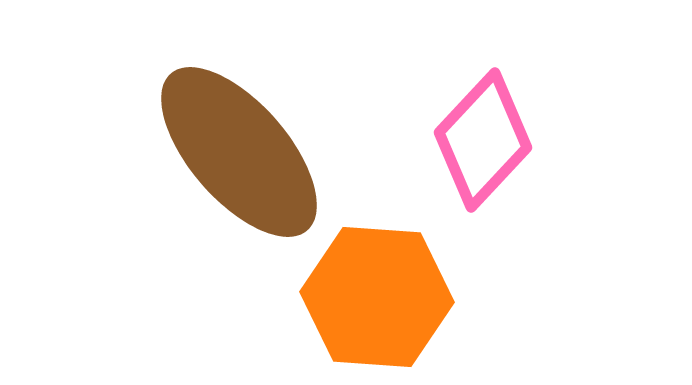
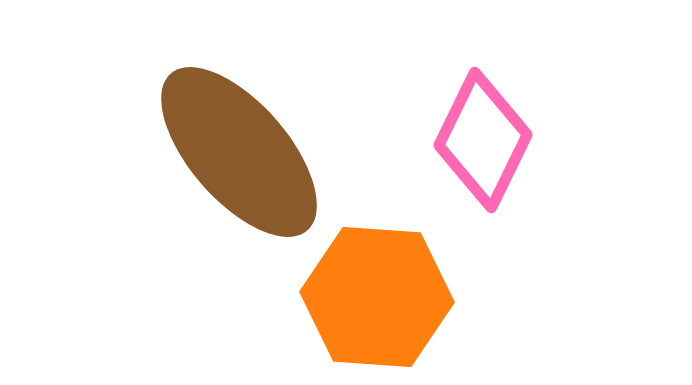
pink diamond: rotated 17 degrees counterclockwise
